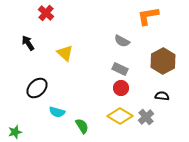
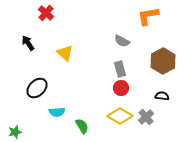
gray rectangle: rotated 49 degrees clockwise
cyan semicircle: rotated 21 degrees counterclockwise
